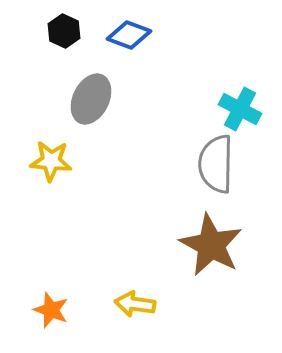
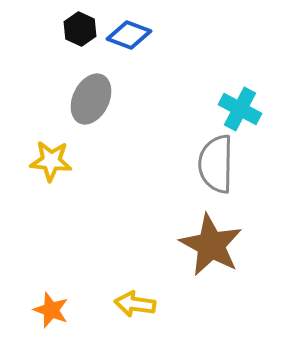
black hexagon: moved 16 px right, 2 px up
